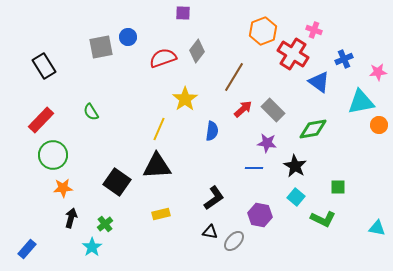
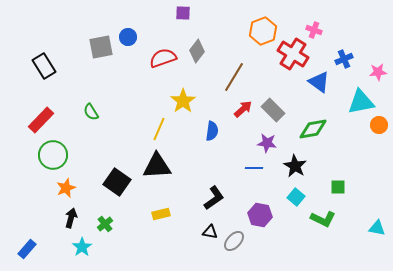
yellow star at (185, 99): moved 2 px left, 2 px down
orange star at (63, 188): moved 3 px right; rotated 18 degrees counterclockwise
cyan star at (92, 247): moved 10 px left
